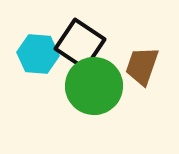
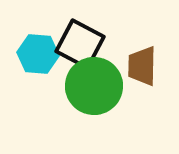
black square: rotated 6 degrees counterclockwise
brown trapezoid: rotated 18 degrees counterclockwise
